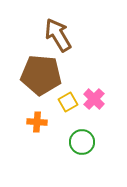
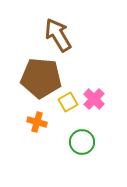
brown pentagon: moved 3 px down
orange cross: rotated 12 degrees clockwise
